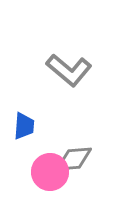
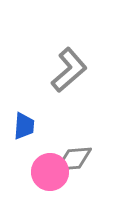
gray L-shape: rotated 81 degrees counterclockwise
